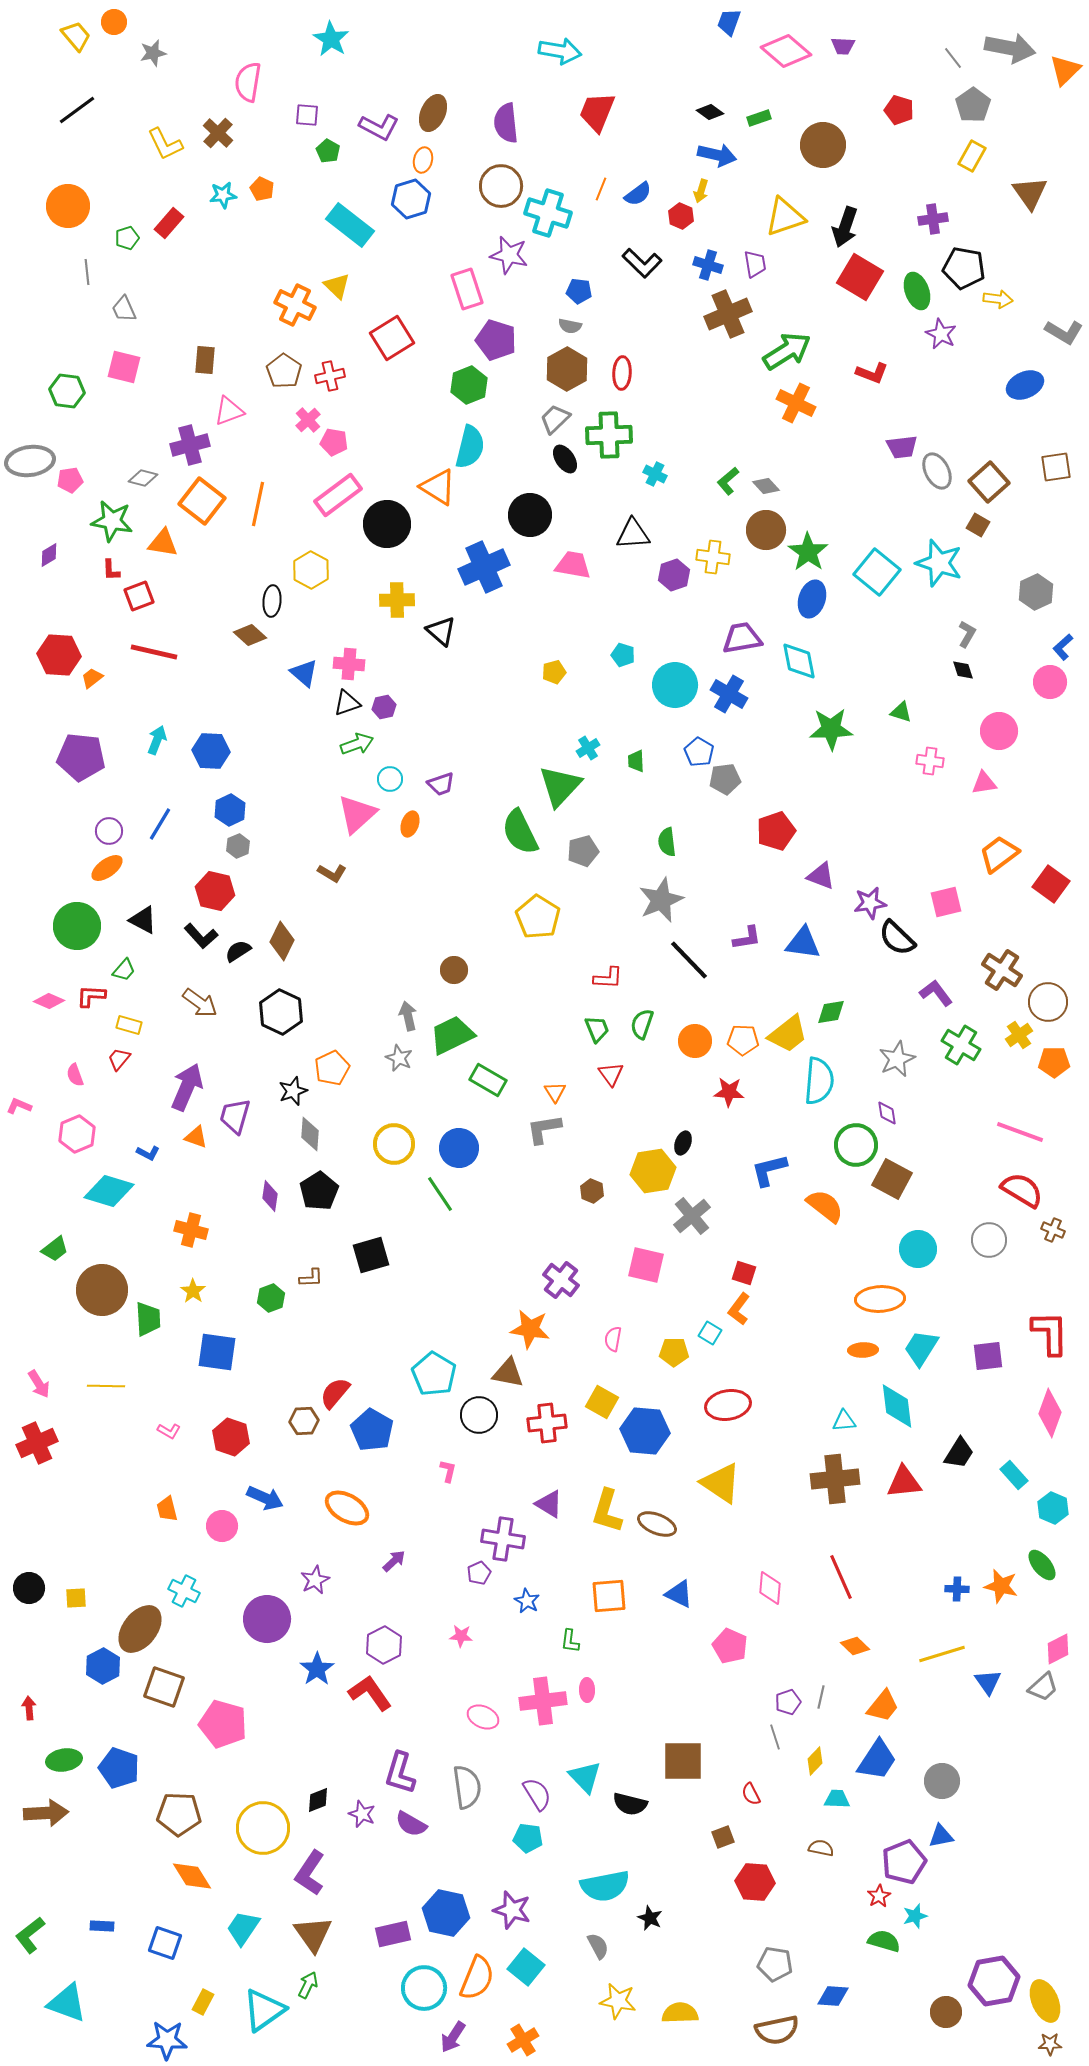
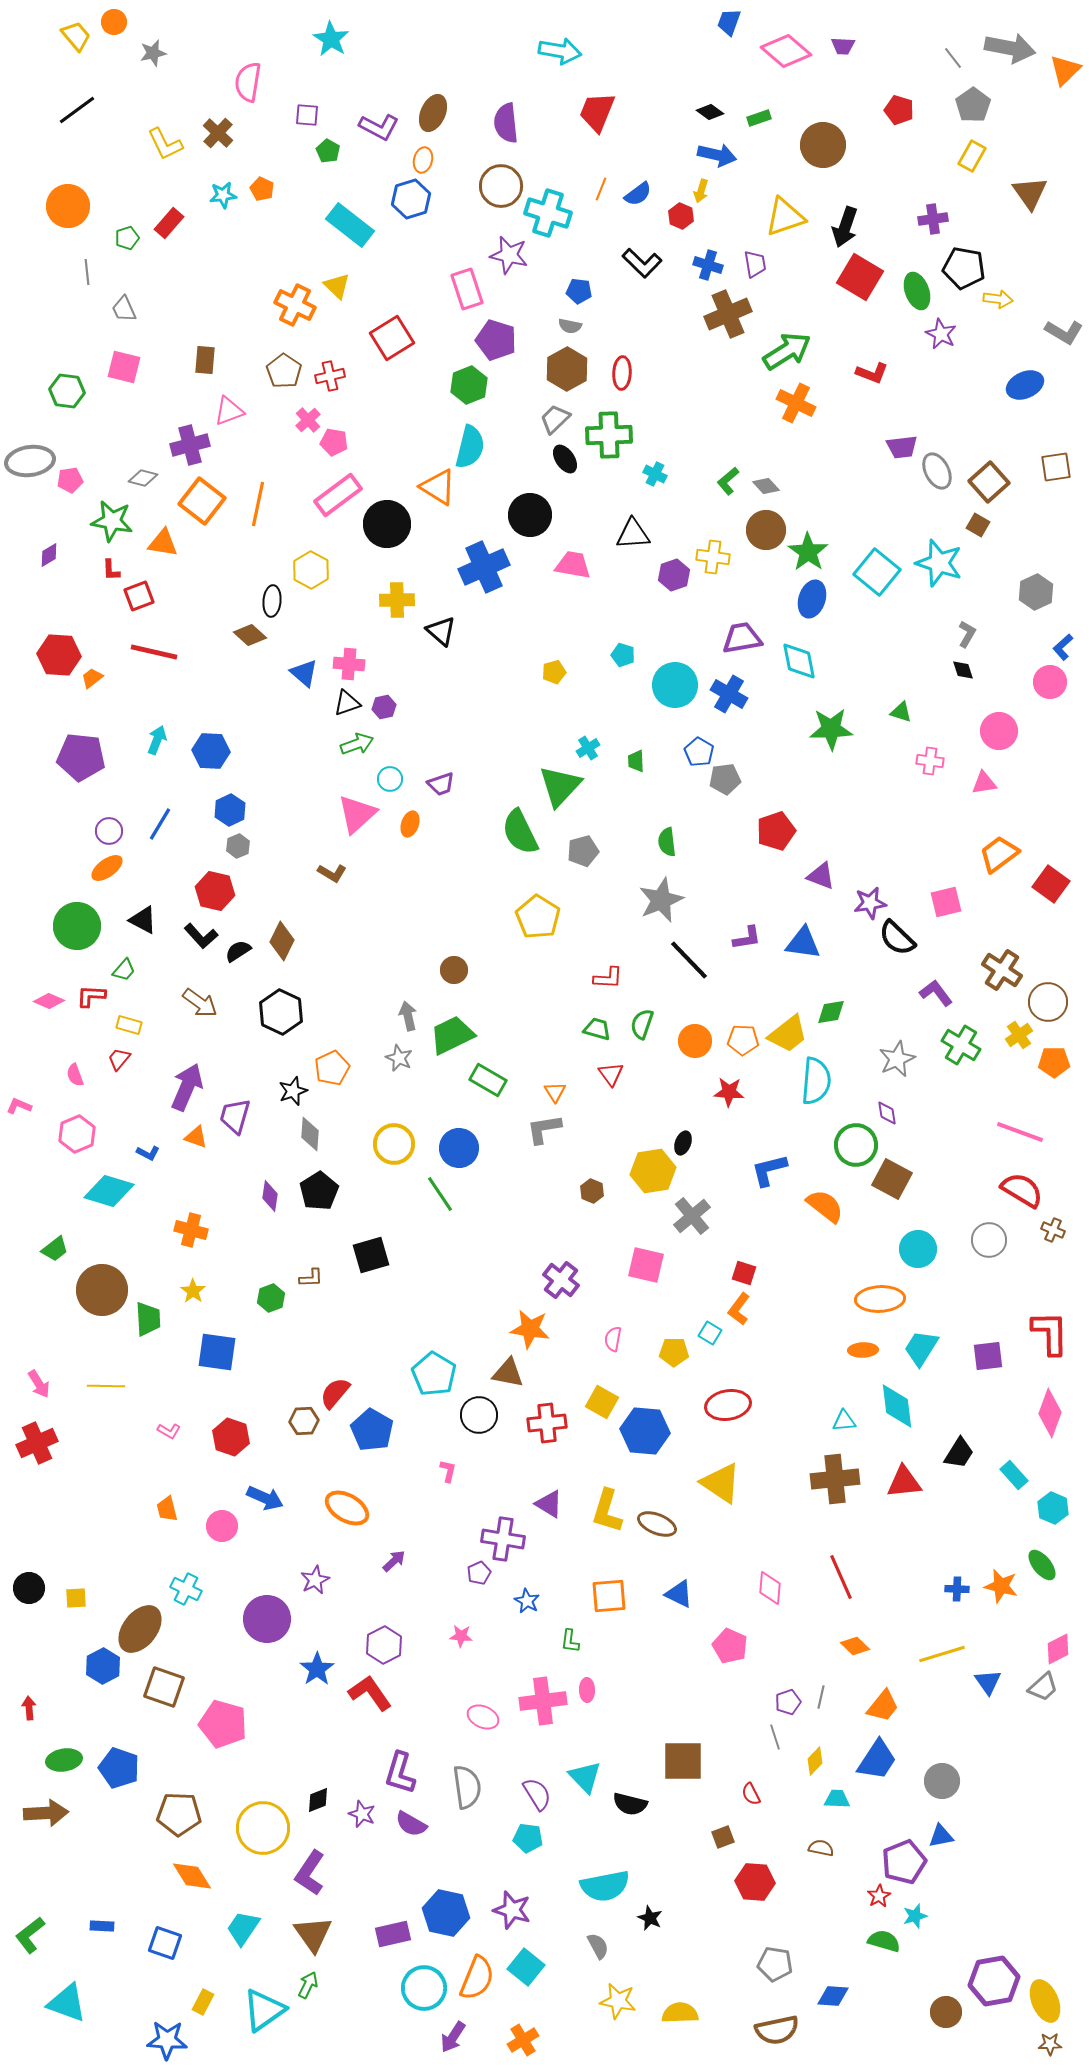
green trapezoid at (597, 1029): rotated 52 degrees counterclockwise
cyan semicircle at (819, 1081): moved 3 px left
cyan cross at (184, 1591): moved 2 px right, 2 px up
